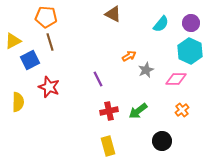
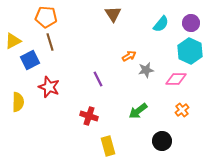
brown triangle: rotated 30 degrees clockwise
gray star: rotated 14 degrees clockwise
red cross: moved 20 px left, 5 px down; rotated 30 degrees clockwise
